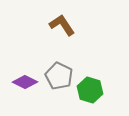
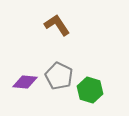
brown L-shape: moved 5 px left
purple diamond: rotated 20 degrees counterclockwise
